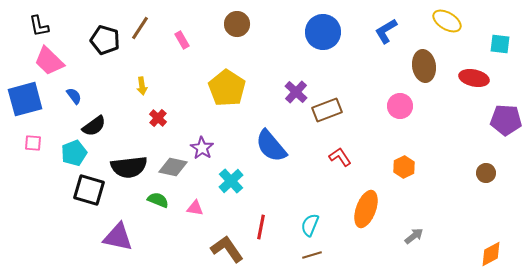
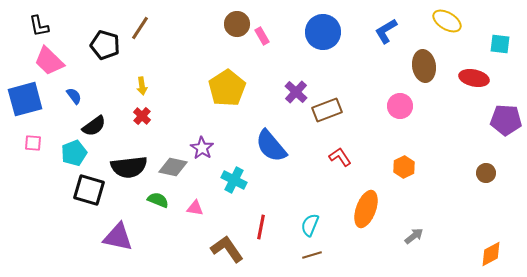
black pentagon at (105, 40): moved 5 px down
pink rectangle at (182, 40): moved 80 px right, 4 px up
yellow pentagon at (227, 88): rotated 6 degrees clockwise
red cross at (158, 118): moved 16 px left, 2 px up
cyan cross at (231, 181): moved 3 px right, 1 px up; rotated 20 degrees counterclockwise
